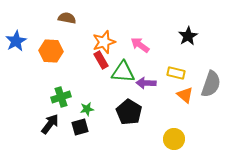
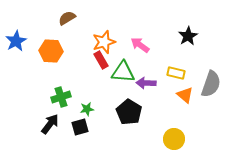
brown semicircle: rotated 42 degrees counterclockwise
